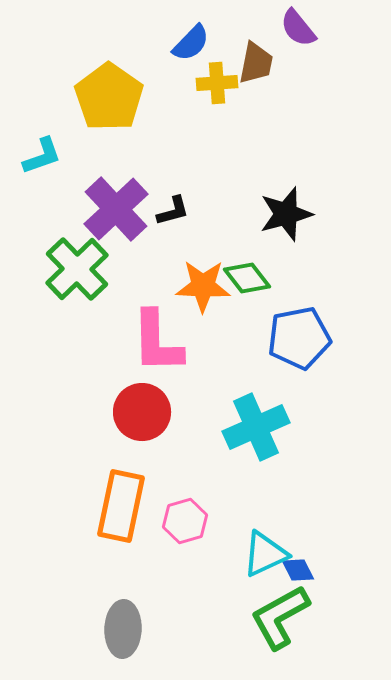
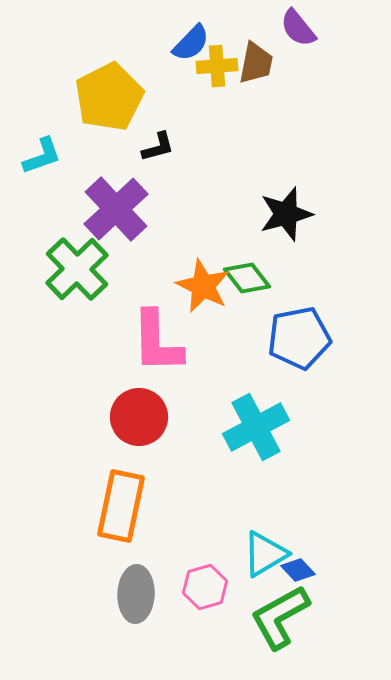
yellow cross: moved 17 px up
yellow pentagon: rotated 10 degrees clockwise
black L-shape: moved 15 px left, 64 px up
orange star: rotated 24 degrees clockwise
red circle: moved 3 px left, 5 px down
cyan cross: rotated 4 degrees counterclockwise
pink hexagon: moved 20 px right, 66 px down
cyan triangle: rotated 6 degrees counterclockwise
blue diamond: rotated 16 degrees counterclockwise
gray ellipse: moved 13 px right, 35 px up
